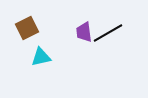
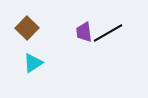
brown square: rotated 20 degrees counterclockwise
cyan triangle: moved 8 px left, 6 px down; rotated 20 degrees counterclockwise
